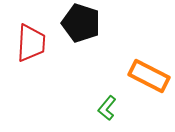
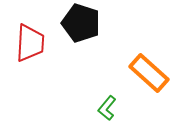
red trapezoid: moved 1 px left
orange rectangle: moved 3 px up; rotated 15 degrees clockwise
